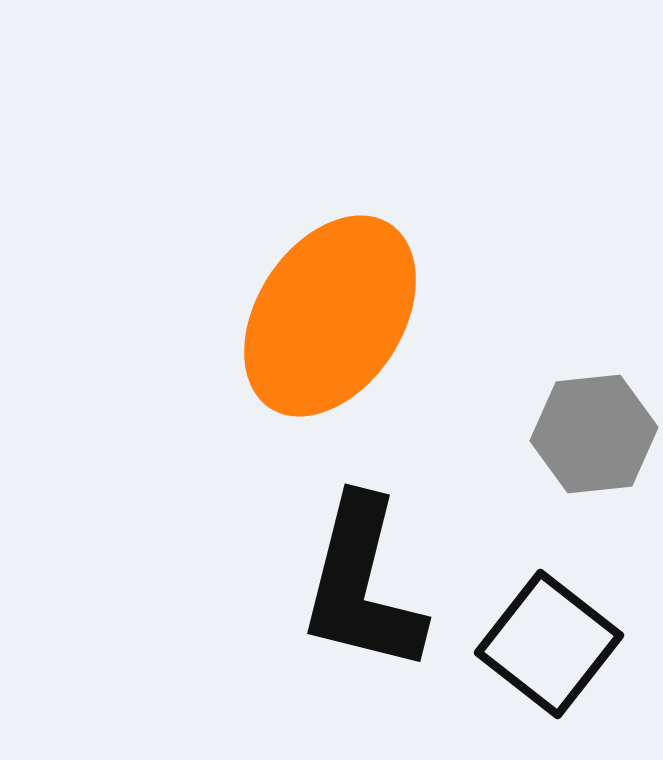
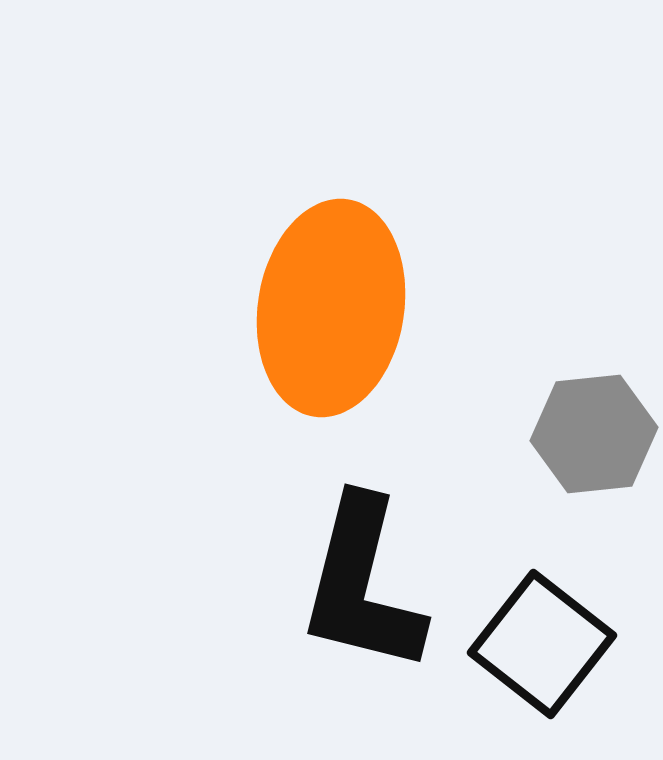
orange ellipse: moved 1 px right, 8 px up; rotated 24 degrees counterclockwise
black square: moved 7 px left
